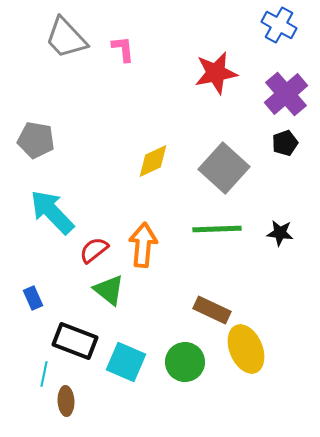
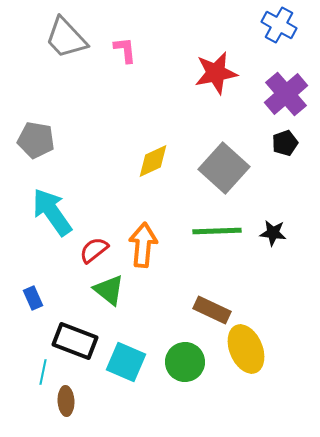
pink L-shape: moved 2 px right, 1 px down
cyan arrow: rotated 9 degrees clockwise
green line: moved 2 px down
black star: moved 7 px left
cyan line: moved 1 px left, 2 px up
